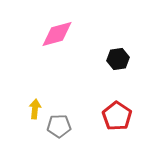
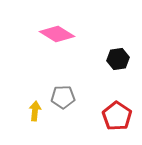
pink diamond: rotated 48 degrees clockwise
yellow arrow: moved 2 px down
gray pentagon: moved 4 px right, 29 px up
